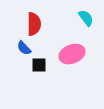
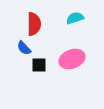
cyan semicircle: moved 11 px left; rotated 72 degrees counterclockwise
pink ellipse: moved 5 px down
